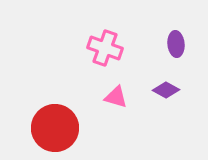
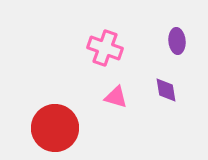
purple ellipse: moved 1 px right, 3 px up
purple diamond: rotated 52 degrees clockwise
